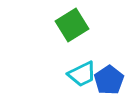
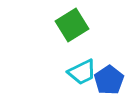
cyan trapezoid: moved 2 px up
